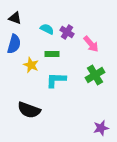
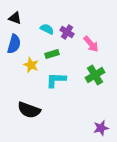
green rectangle: rotated 16 degrees counterclockwise
